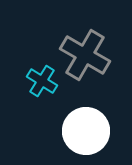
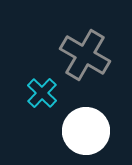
cyan cross: moved 12 px down; rotated 12 degrees clockwise
